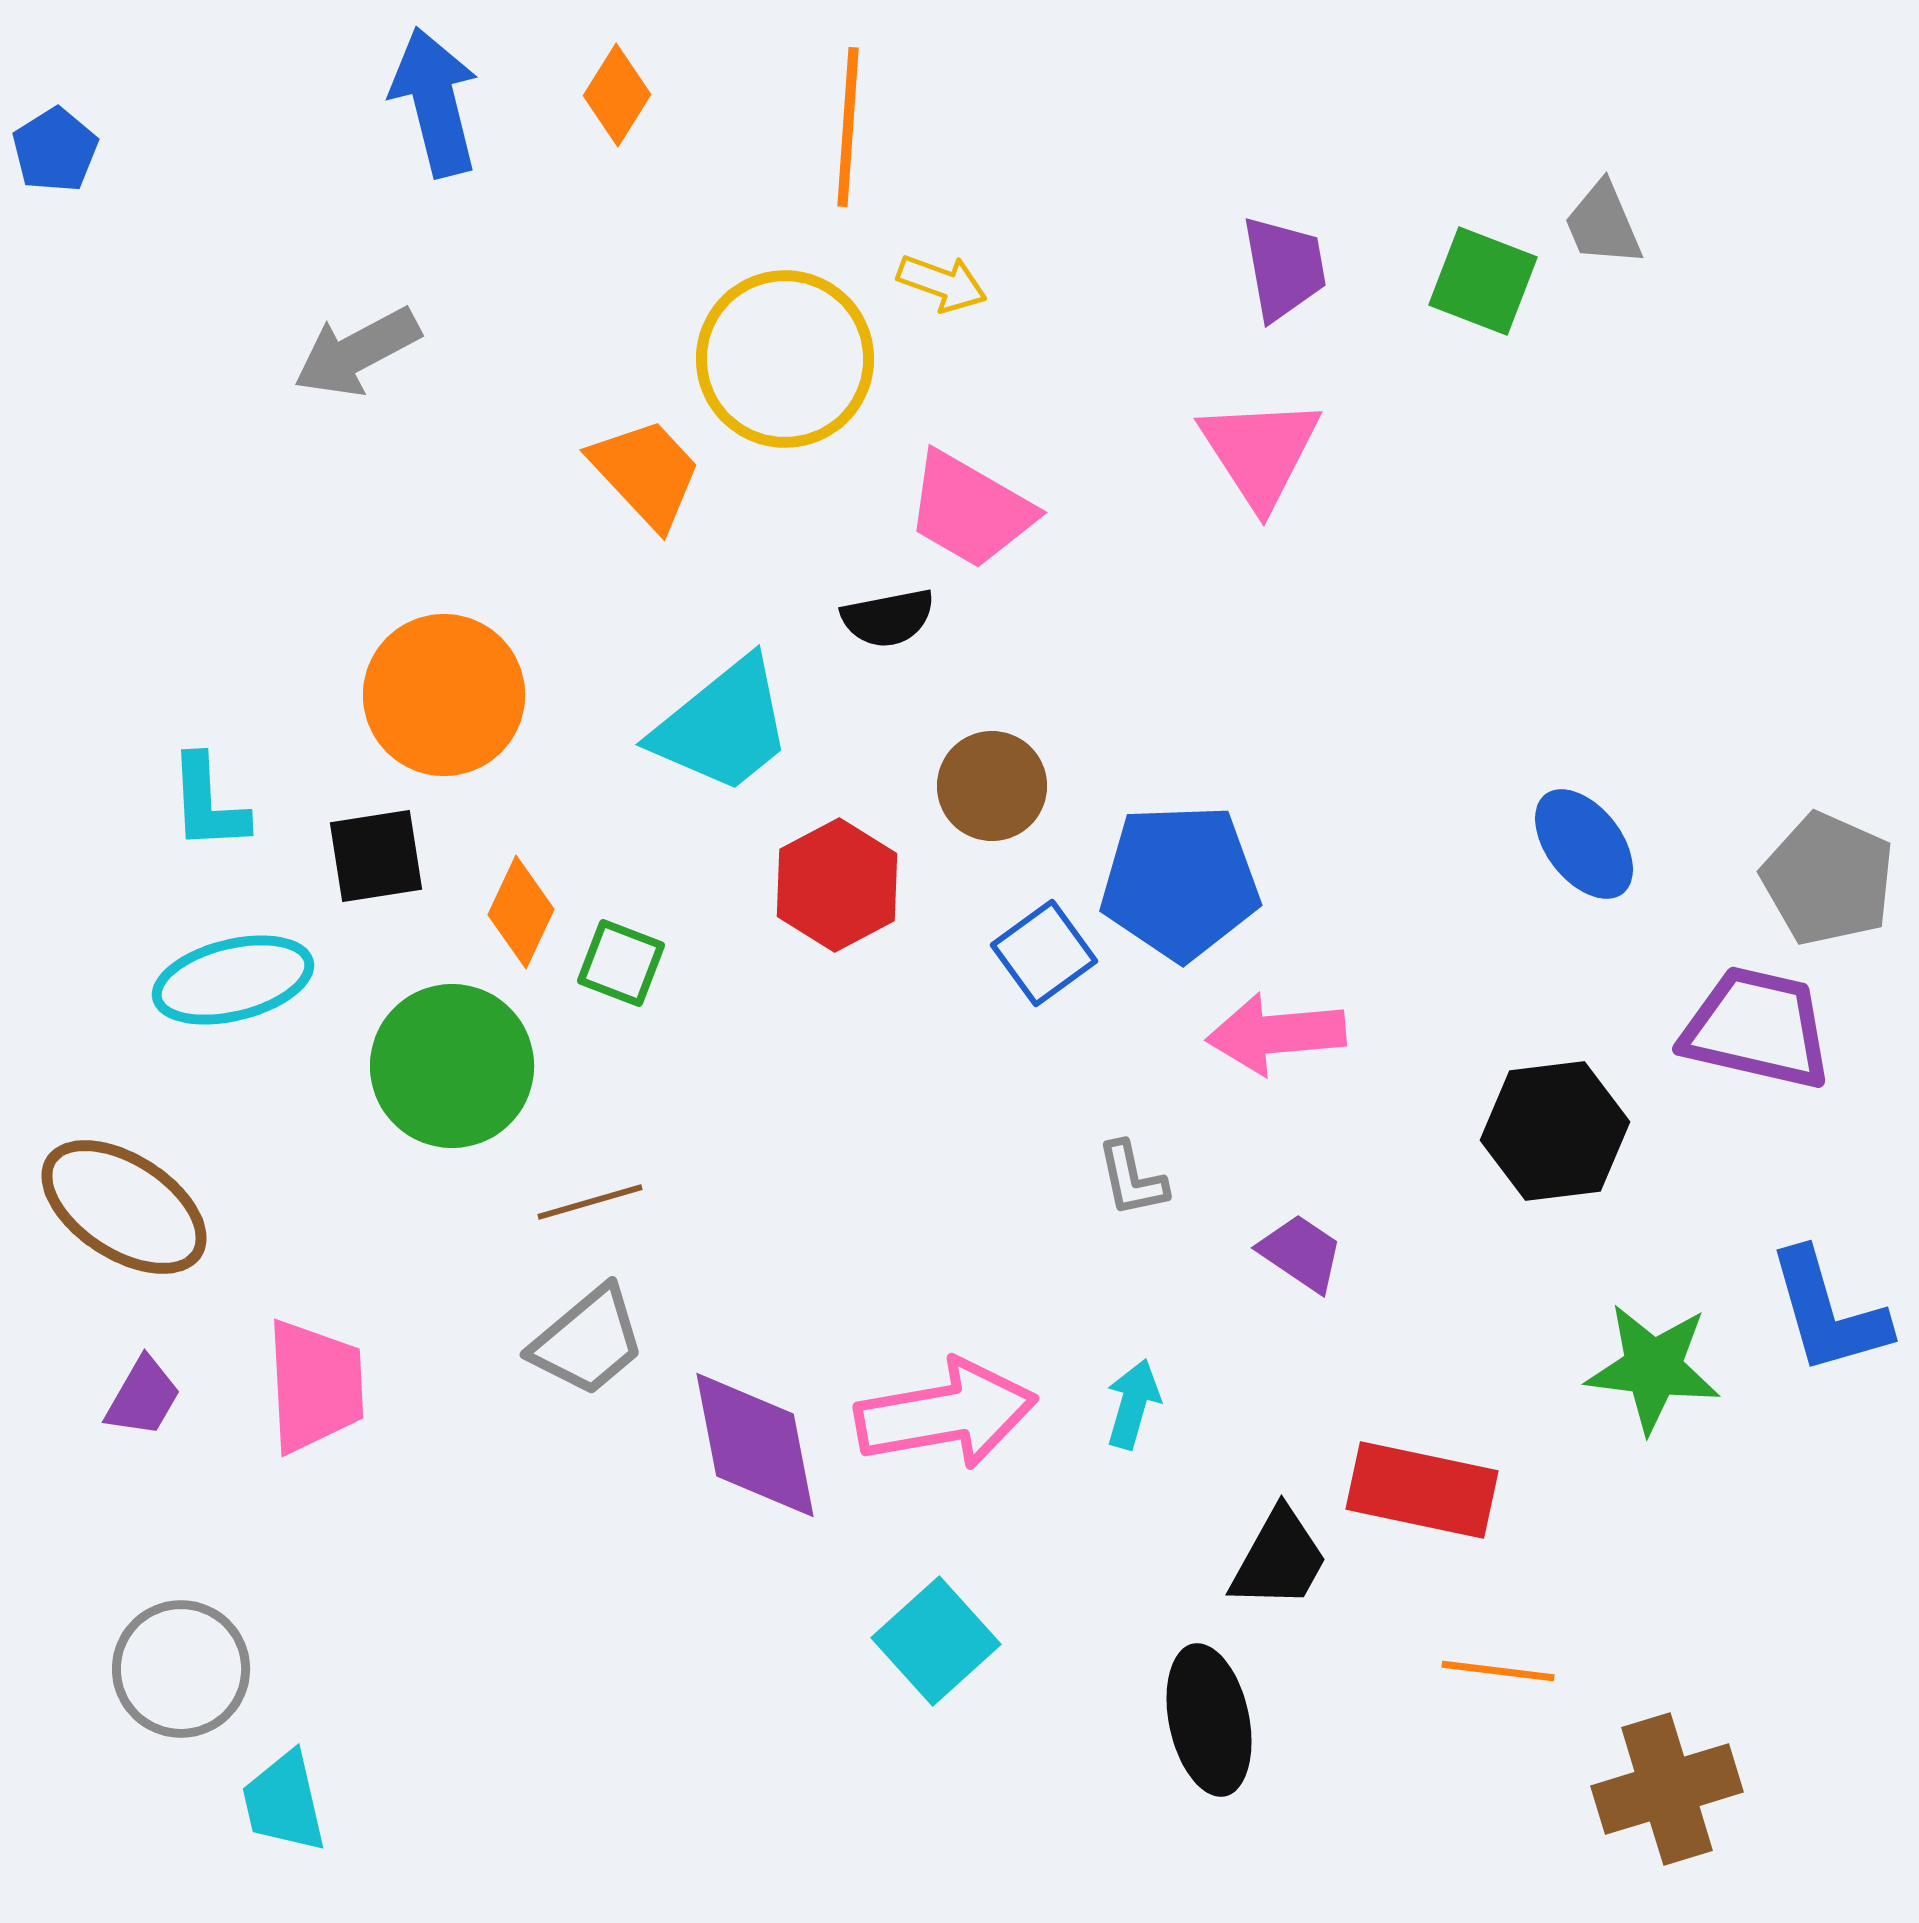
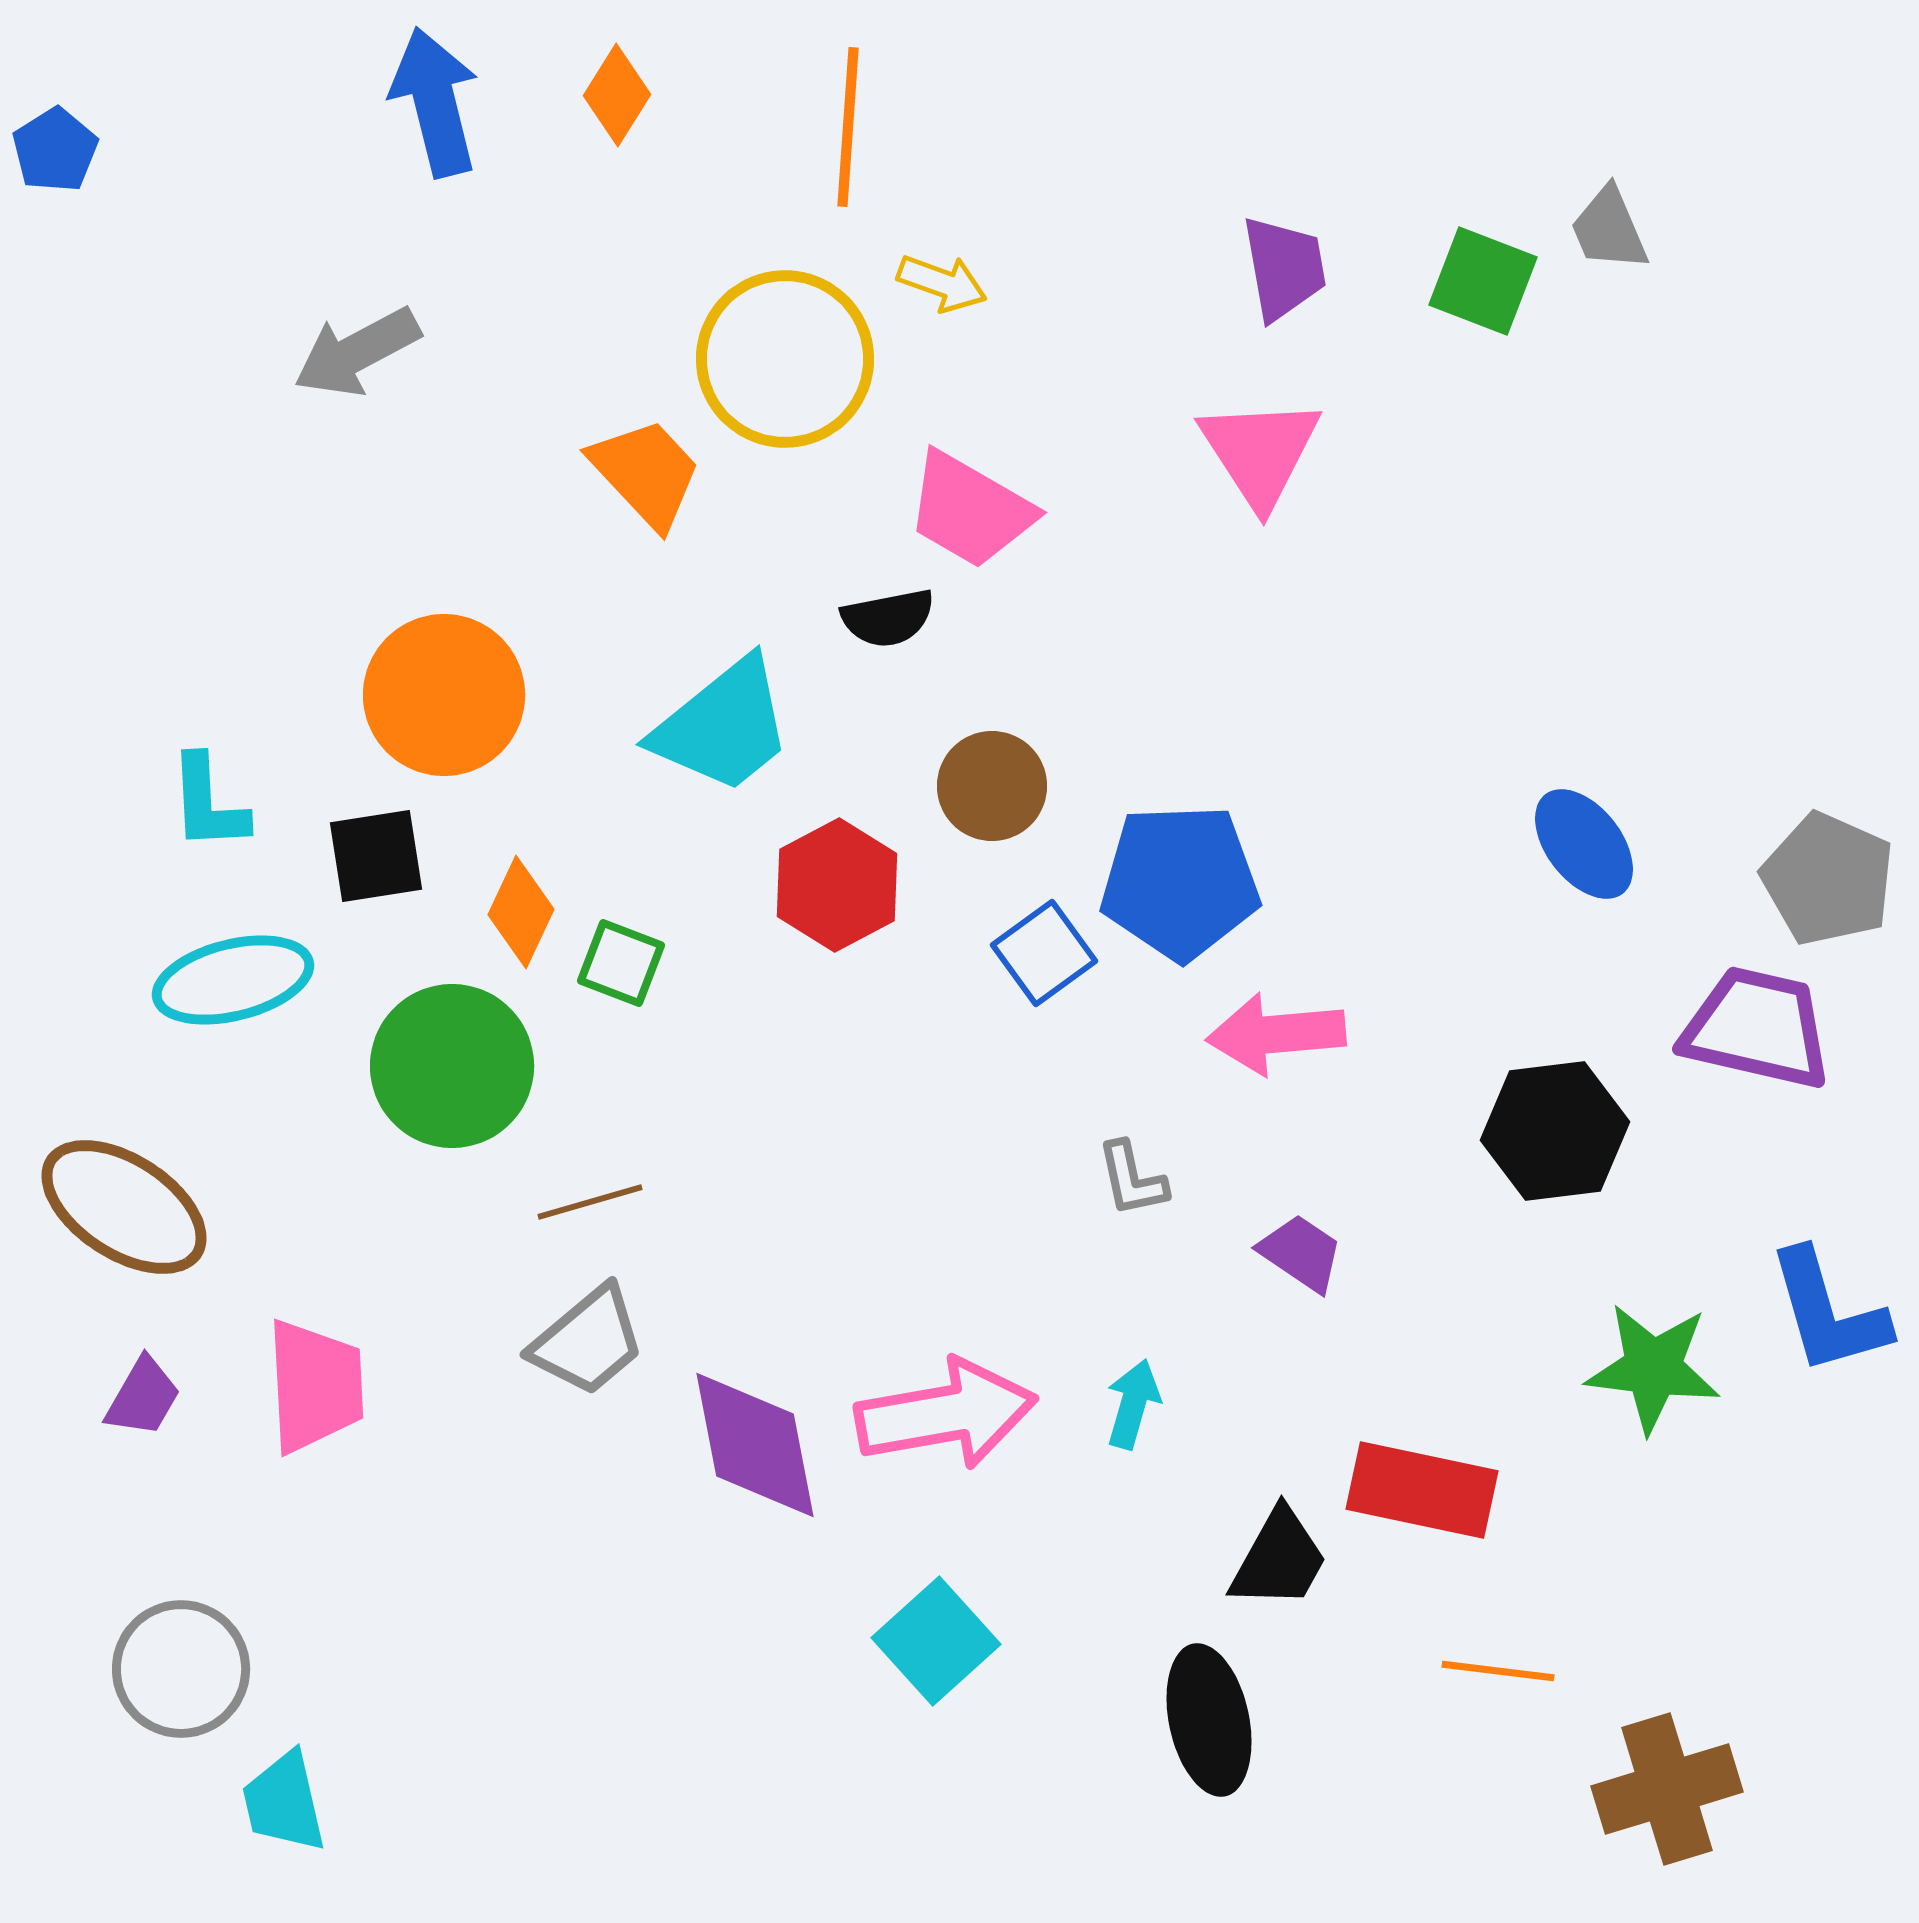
gray trapezoid at (1603, 224): moved 6 px right, 5 px down
